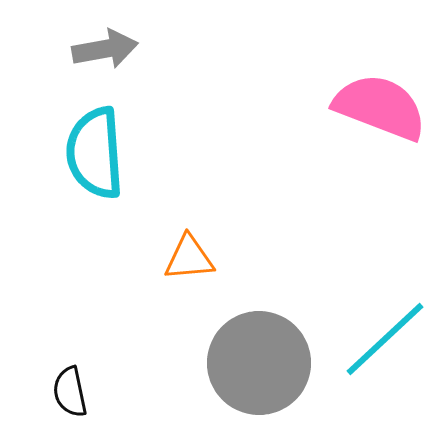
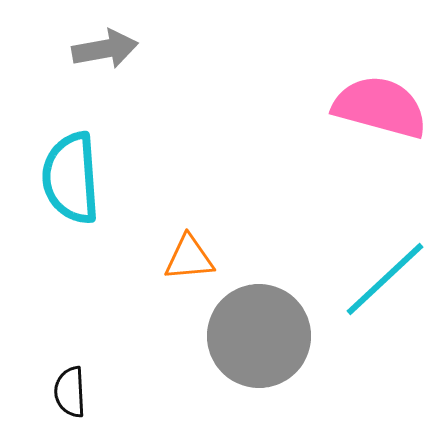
pink semicircle: rotated 6 degrees counterclockwise
cyan semicircle: moved 24 px left, 25 px down
cyan line: moved 60 px up
gray circle: moved 27 px up
black semicircle: rotated 9 degrees clockwise
